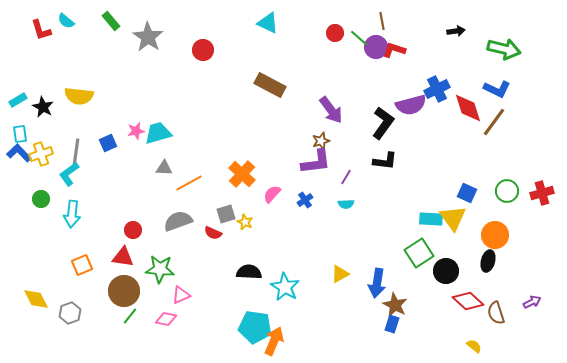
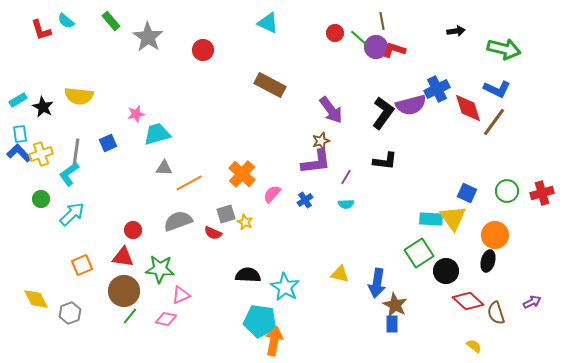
black L-shape at (383, 123): moved 10 px up
pink star at (136, 131): moved 17 px up
cyan trapezoid at (158, 133): moved 1 px left, 1 px down
cyan arrow at (72, 214): rotated 140 degrees counterclockwise
black semicircle at (249, 272): moved 1 px left, 3 px down
yellow triangle at (340, 274): rotated 42 degrees clockwise
blue rectangle at (392, 324): rotated 18 degrees counterclockwise
cyan pentagon at (255, 327): moved 5 px right, 6 px up
orange arrow at (274, 341): rotated 12 degrees counterclockwise
